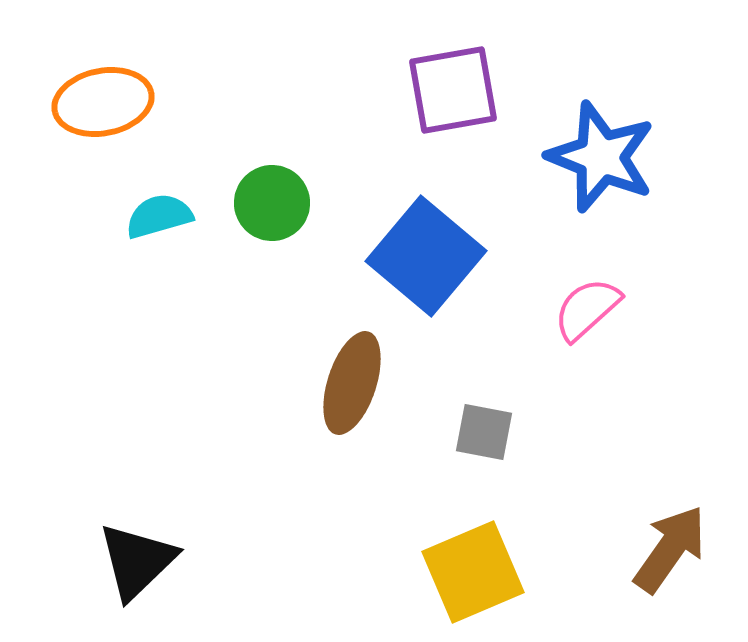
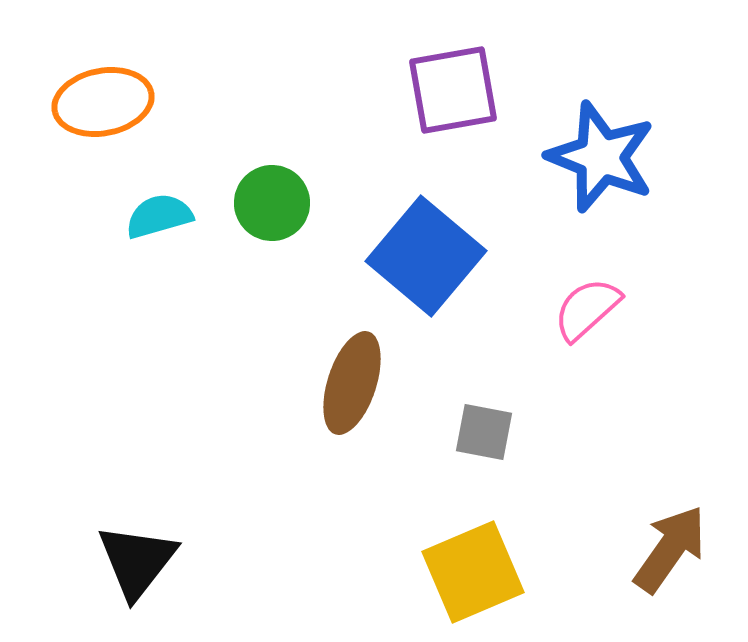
black triangle: rotated 8 degrees counterclockwise
